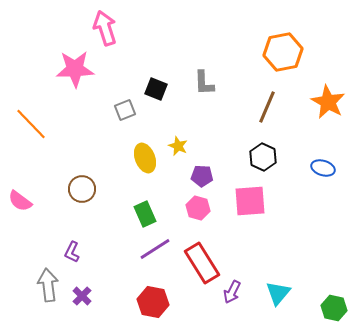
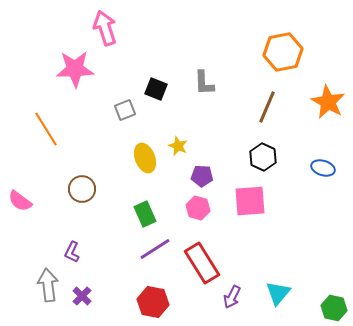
orange line: moved 15 px right, 5 px down; rotated 12 degrees clockwise
purple arrow: moved 5 px down
